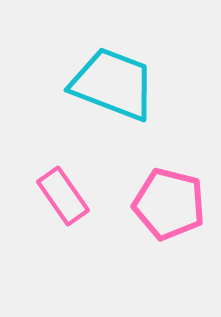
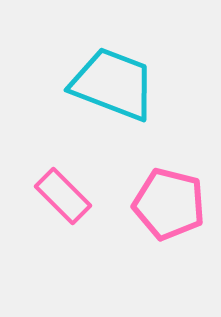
pink rectangle: rotated 10 degrees counterclockwise
